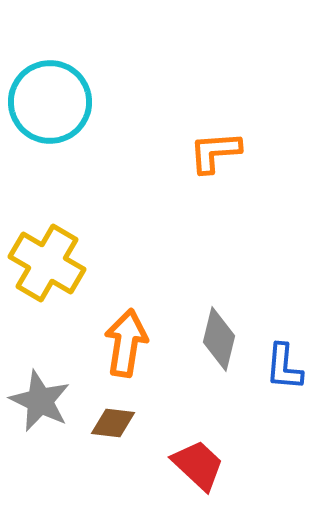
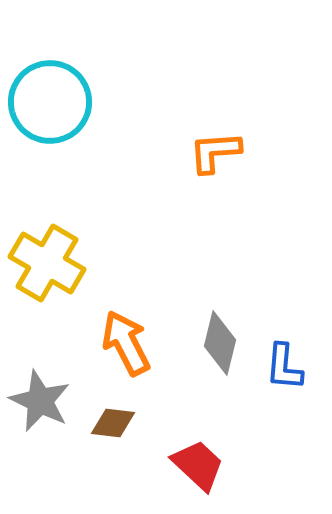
gray diamond: moved 1 px right, 4 px down
orange arrow: rotated 36 degrees counterclockwise
